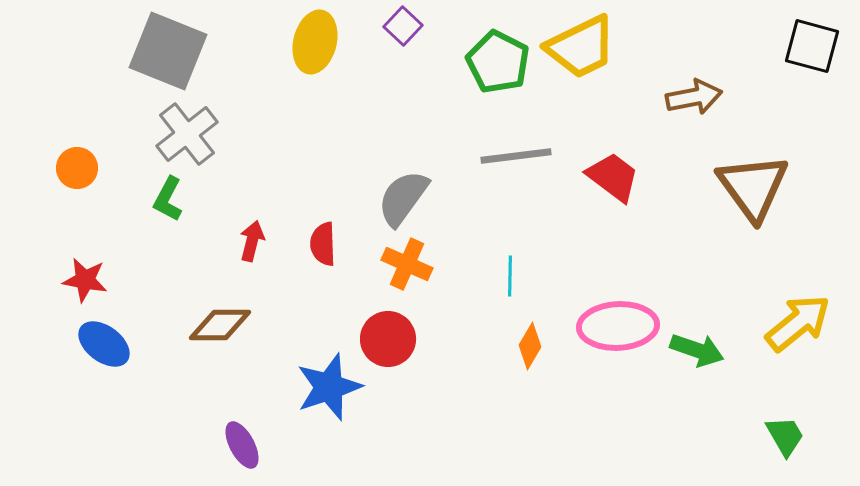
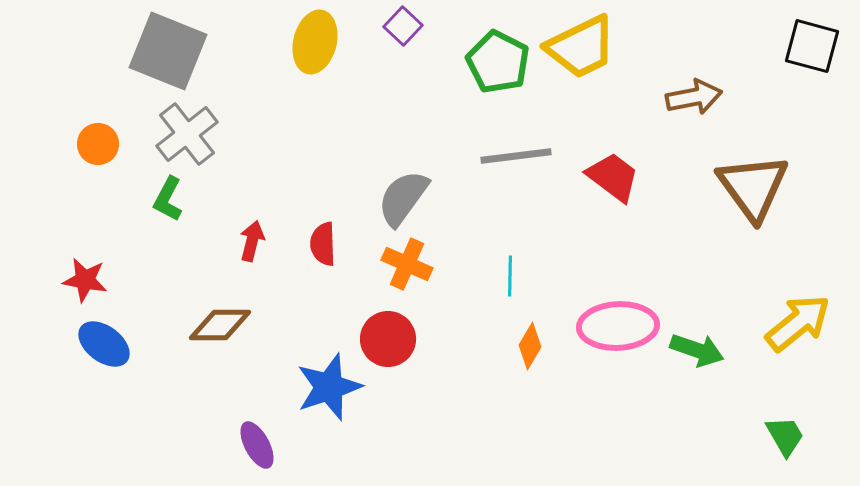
orange circle: moved 21 px right, 24 px up
purple ellipse: moved 15 px right
